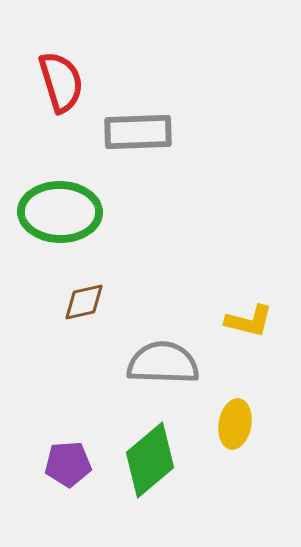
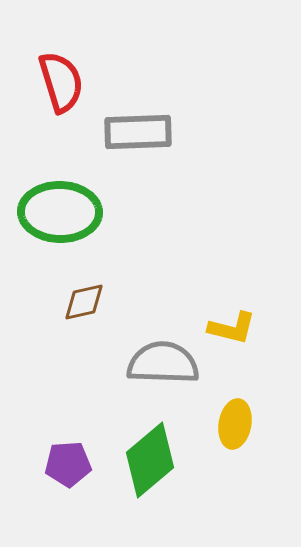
yellow L-shape: moved 17 px left, 7 px down
